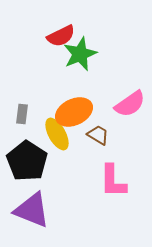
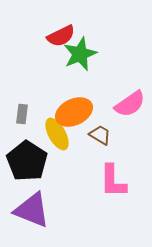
brown trapezoid: moved 2 px right
